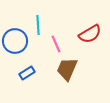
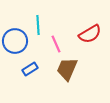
blue rectangle: moved 3 px right, 4 px up
